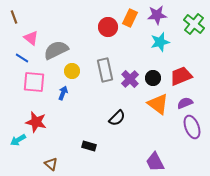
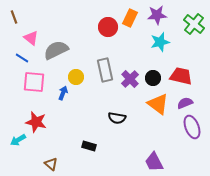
yellow circle: moved 4 px right, 6 px down
red trapezoid: rotated 35 degrees clockwise
black semicircle: rotated 54 degrees clockwise
purple trapezoid: moved 1 px left
